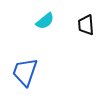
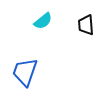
cyan semicircle: moved 2 px left
